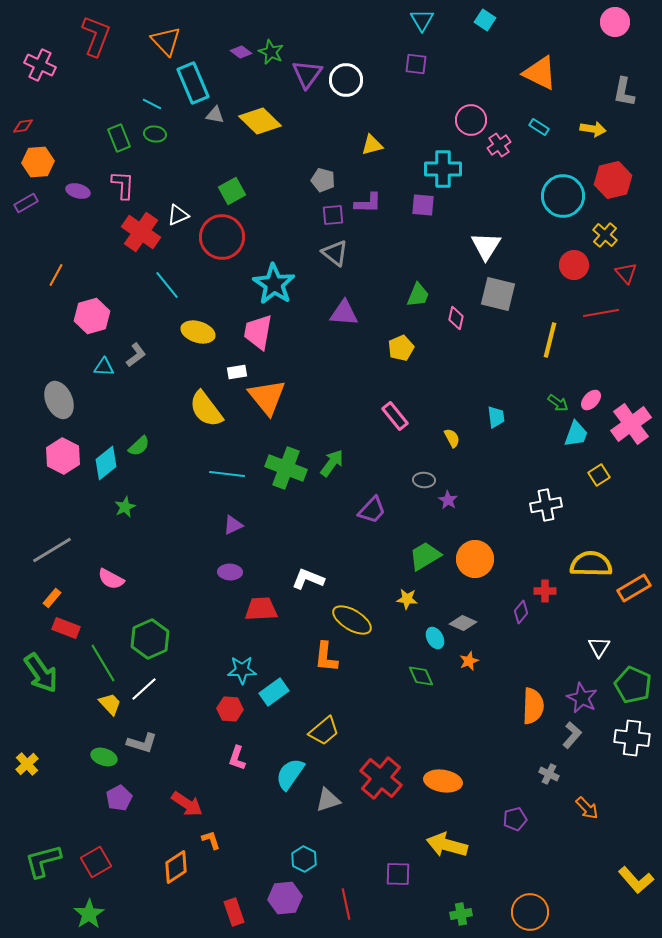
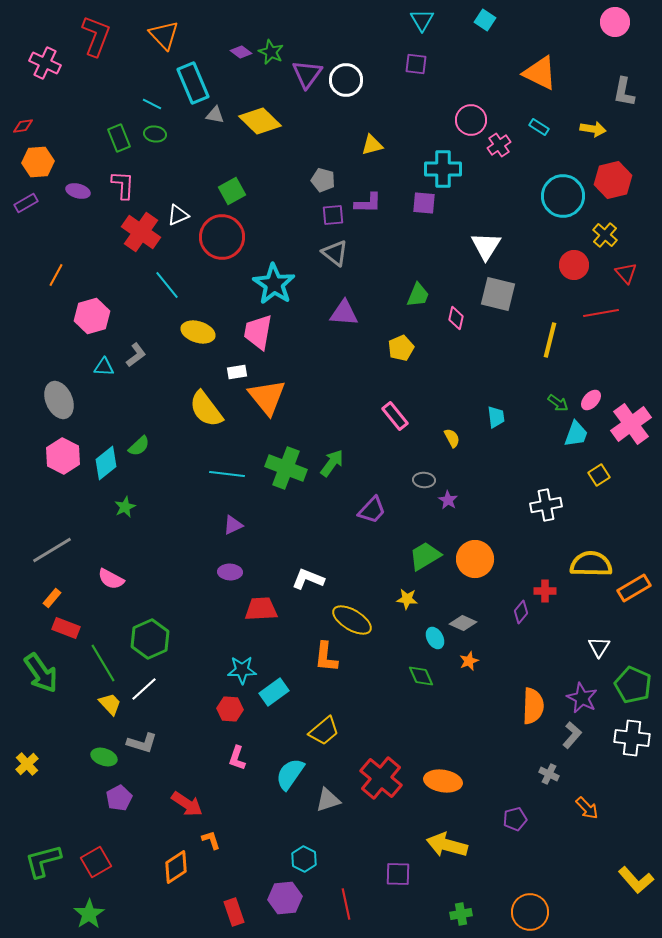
orange triangle at (166, 41): moved 2 px left, 6 px up
pink cross at (40, 65): moved 5 px right, 2 px up
purple square at (423, 205): moved 1 px right, 2 px up
